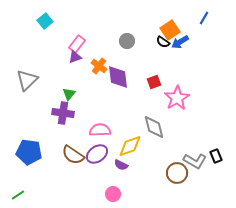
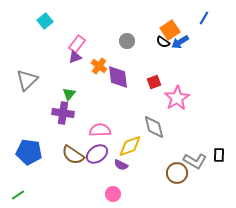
black rectangle: moved 3 px right, 1 px up; rotated 24 degrees clockwise
